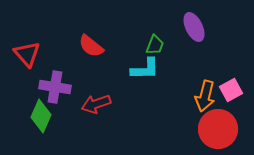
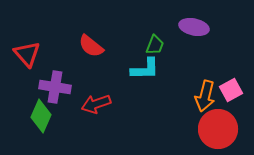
purple ellipse: rotated 52 degrees counterclockwise
